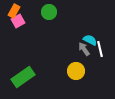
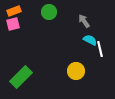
orange rectangle: rotated 40 degrees clockwise
pink square: moved 5 px left, 3 px down; rotated 16 degrees clockwise
gray arrow: moved 28 px up
green rectangle: moved 2 px left; rotated 10 degrees counterclockwise
